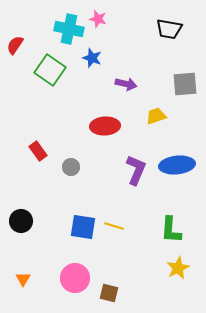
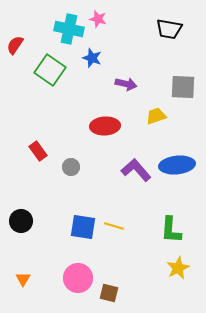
gray square: moved 2 px left, 3 px down; rotated 8 degrees clockwise
purple L-shape: rotated 64 degrees counterclockwise
pink circle: moved 3 px right
